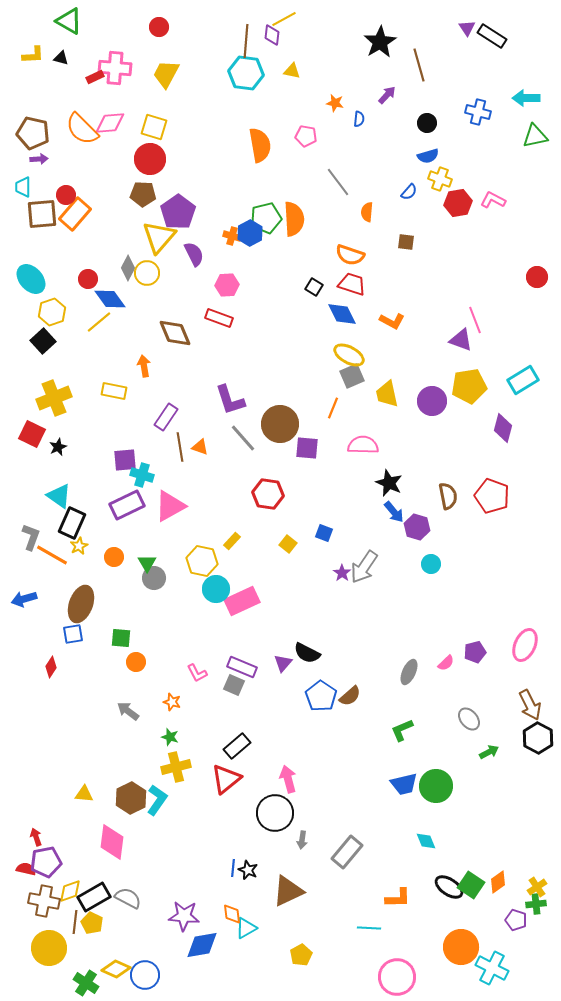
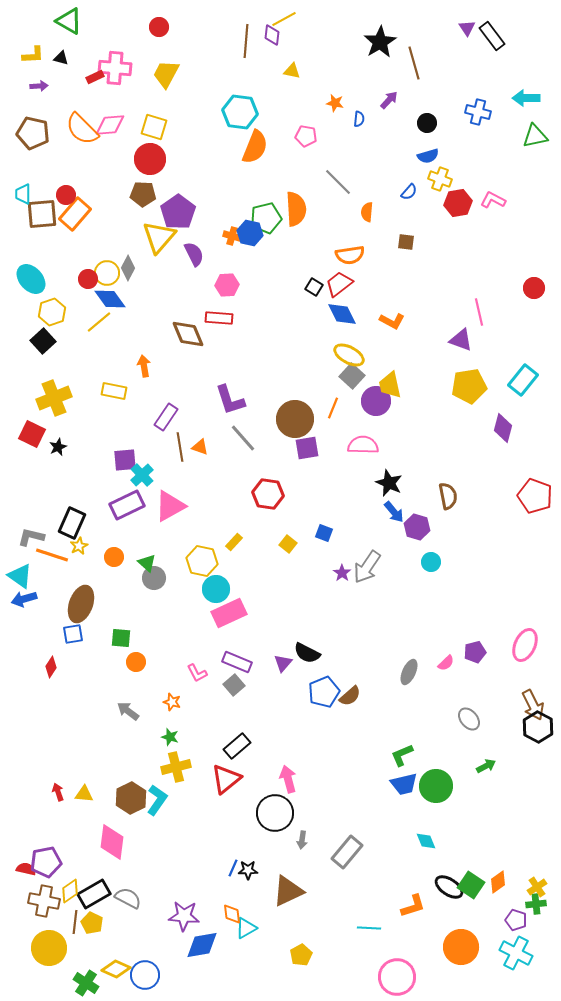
black rectangle at (492, 36): rotated 20 degrees clockwise
brown line at (419, 65): moved 5 px left, 2 px up
cyan hexagon at (246, 73): moved 6 px left, 39 px down
purple arrow at (387, 95): moved 2 px right, 5 px down
pink diamond at (110, 123): moved 2 px down
orange semicircle at (260, 145): moved 5 px left, 2 px down; rotated 32 degrees clockwise
purple arrow at (39, 159): moved 73 px up
gray line at (338, 182): rotated 8 degrees counterclockwise
cyan trapezoid at (23, 187): moved 7 px down
orange semicircle at (294, 219): moved 2 px right, 10 px up
blue hexagon at (250, 233): rotated 20 degrees counterclockwise
orange semicircle at (350, 255): rotated 28 degrees counterclockwise
yellow circle at (147, 273): moved 40 px left
red circle at (537, 277): moved 3 px left, 11 px down
red trapezoid at (352, 284): moved 13 px left; rotated 56 degrees counterclockwise
red rectangle at (219, 318): rotated 16 degrees counterclockwise
pink line at (475, 320): moved 4 px right, 8 px up; rotated 8 degrees clockwise
brown diamond at (175, 333): moved 13 px right, 1 px down
gray square at (352, 376): rotated 25 degrees counterclockwise
cyan rectangle at (523, 380): rotated 20 degrees counterclockwise
yellow trapezoid at (387, 394): moved 3 px right, 9 px up
purple circle at (432, 401): moved 56 px left
brown circle at (280, 424): moved 15 px right, 5 px up
purple square at (307, 448): rotated 15 degrees counterclockwise
cyan cross at (142, 475): rotated 30 degrees clockwise
cyan triangle at (59, 496): moved 39 px left, 80 px down
red pentagon at (492, 496): moved 43 px right
gray L-shape at (31, 537): rotated 96 degrees counterclockwise
yellow rectangle at (232, 541): moved 2 px right, 1 px down
orange line at (52, 555): rotated 12 degrees counterclockwise
green triangle at (147, 563): rotated 18 degrees counterclockwise
cyan circle at (431, 564): moved 2 px up
gray arrow at (364, 567): moved 3 px right
pink rectangle at (242, 601): moved 13 px left, 12 px down
purple rectangle at (242, 667): moved 5 px left, 5 px up
gray square at (234, 685): rotated 25 degrees clockwise
blue pentagon at (321, 696): moved 3 px right, 4 px up; rotated 16 degrees clockwise
brown arrow at (530, 705): moved 3 px right
green L-shape at (402, 730): moved 25 px down
black hexagon at (538, 738): moved 11 px up
green arrow at (489, 752): moved 3 px left, 14 px down
red arrow at (36, 837): moved 22 px right, 45 px up
blue line at (233, 868): rotated 18 degrees clockwise
black star at (248, 870): rotated 24 degrees counterclockwise
yellow diamond at (70, 891): rotated 15 degrees counterclockwise
black rectangle at (94, 897): moved 3 px up
orange L-shape at (398, 898): moved 15 px right, 8 px down; rotated 16 degrees counterclockwise
cyan cross at (492, 968): moved 24 px right, 15 px up
